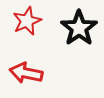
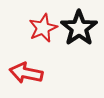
red star: moved 16 px right, 7 px down
